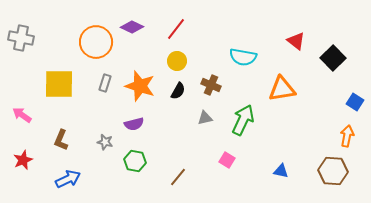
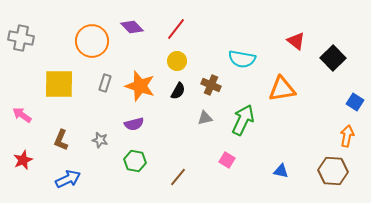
purple diamond: rotated 20 degrees clockwise
orange circle: moved 4 px left, 1 px up
cyan semicircle: moved 1 px left, 2 px down
gray star: moved 5 px left, 2 px up
